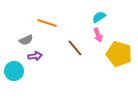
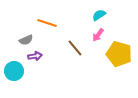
cyan semicircle: moved 2 px up
pink arrow: rotated 56 degrees clockwise
